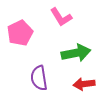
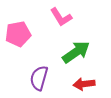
pink pentagon: moved 2 px left, 1 px down; rotated 15 degrees clockwise
green arrow: moved 1 px up; rotated 24 degrees counterclockwise
purple semicircle: rotated 25 degrees clockwise
